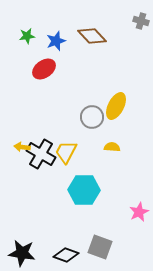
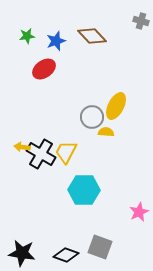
yellow semicircle: moved 6 px left, 15 px up
